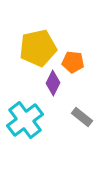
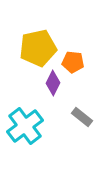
cyan cross: moved 6 px down
